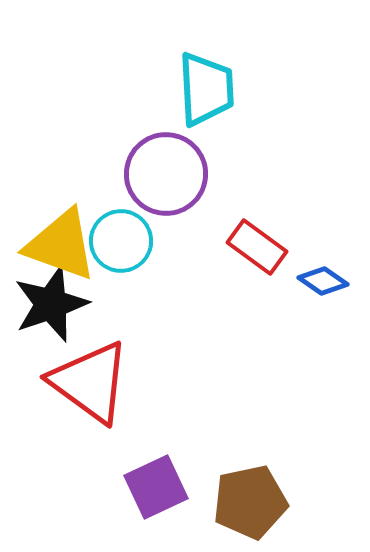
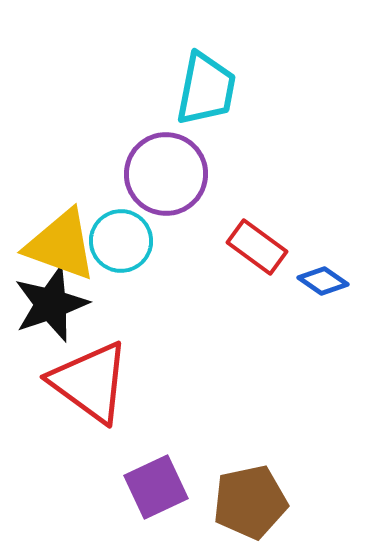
cyan trapezoid: rotated 14 degrees clockwise
